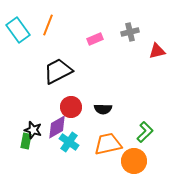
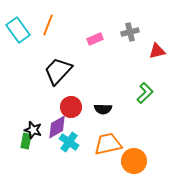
black trapezoid: rotated 20 degrees counterclockwise
green L-shape: moved 39 px up
